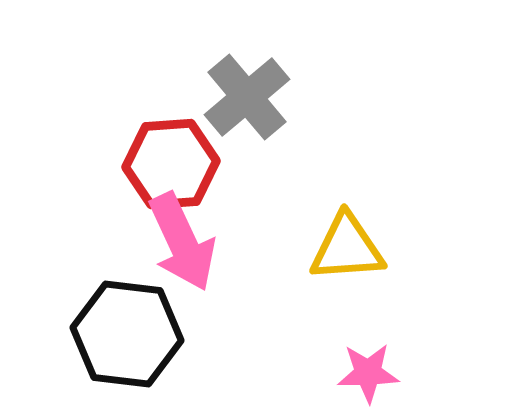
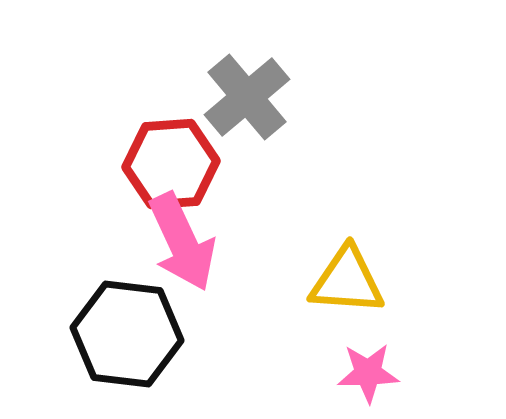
yellow triangle: moved 33 px down; rotated 8 degrees clockwise
